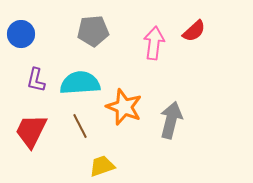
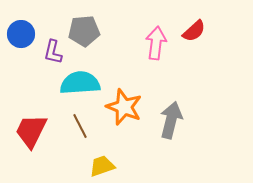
gray pentagon: moved 9 px left
pink arrow: moved 2 px right
purple L-shape: moved 17 px right, 28 px up
